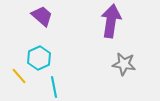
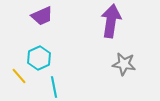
purple trapezoid: rotated 115 degrees clockwise
